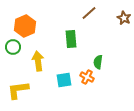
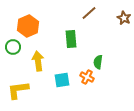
orange hexagon: moved 3 px right
cyan square: moved 2 px left
